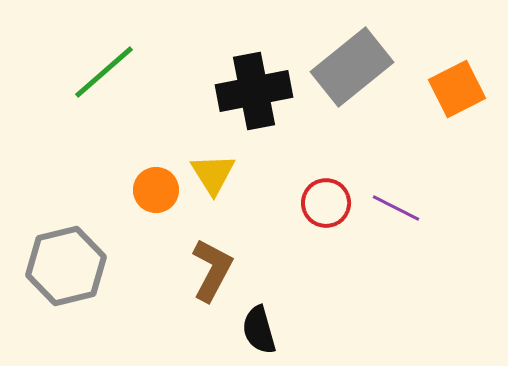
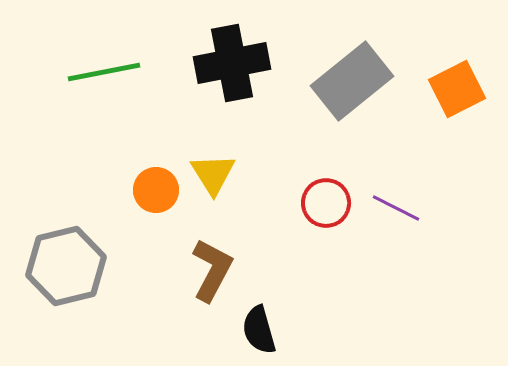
gray rectangle: moved 14 px down
green line: rotated 30 degrees clockwise
black cross: moved 22 px left, 28 px up
